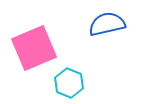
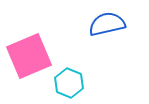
pink square: moved 5 px left, 8 px down
